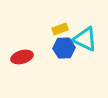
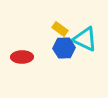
yellow rectangle: rotated 56 degrees clockwise
red ellipse: rotated 15 degrees clockwise
